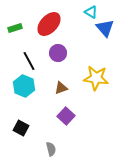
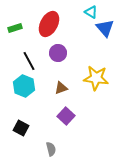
red ellipse: rotated 15 degrees counterclockwise
